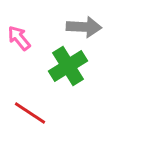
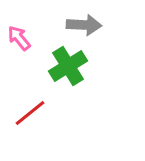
gray arrow: moved 2 px up
red line: rotated 72 degrees counterclockwise
